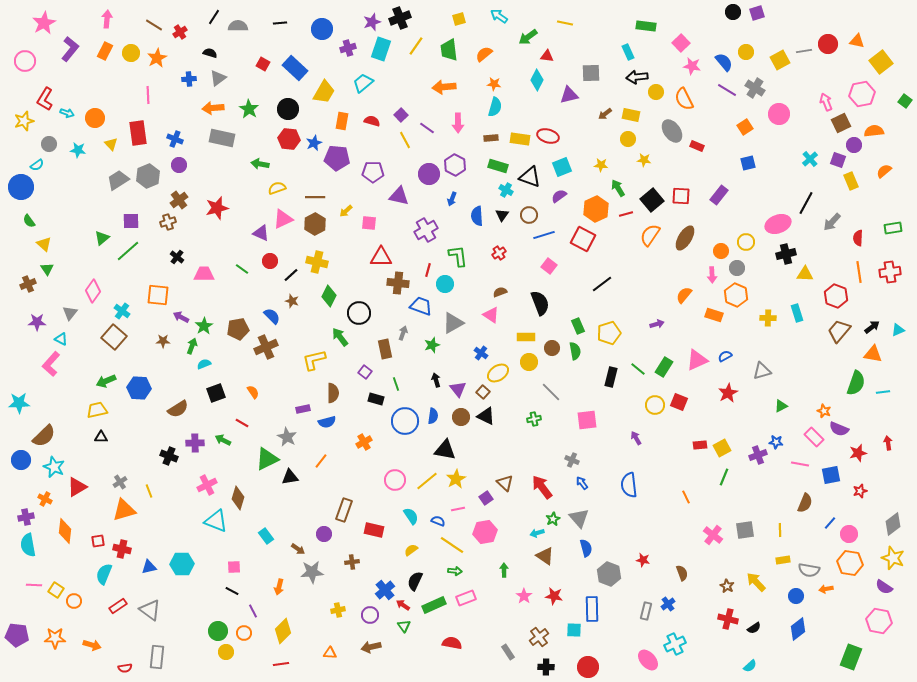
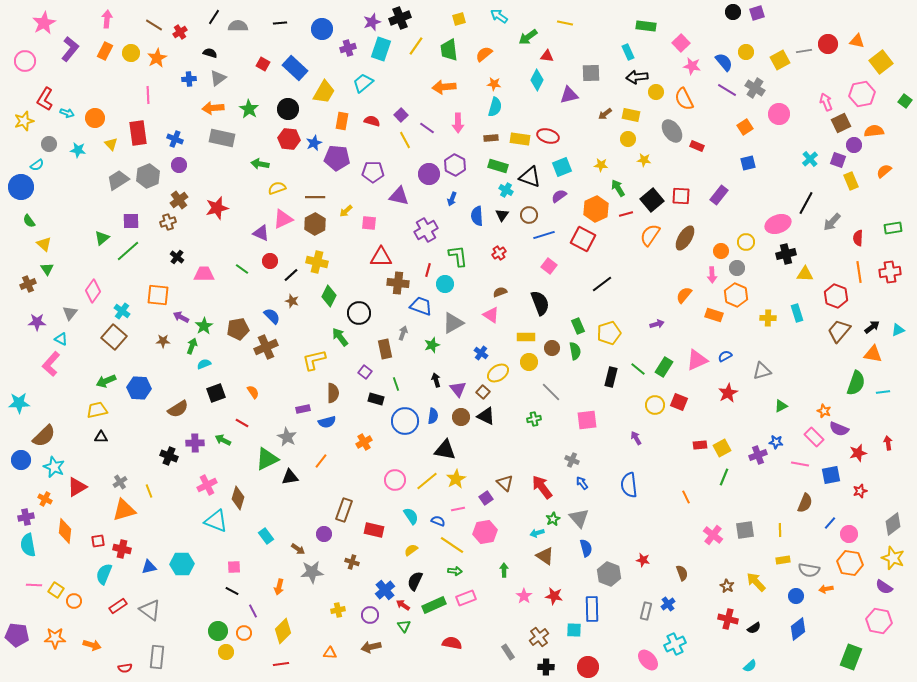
brown cross at (352, 562): rotated 24 degrees clockwise
